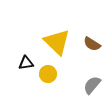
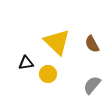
brown semicircle: rotated 30 degrees clockwise
